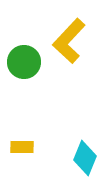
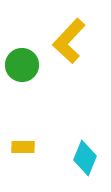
green circle: moved 2 px left, 3 px down
yellow rectangle: moved 1 px right
